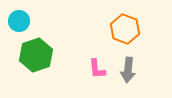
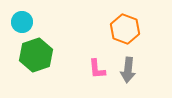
cyan circle: moved 3 px right, 1 px down
